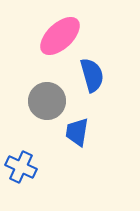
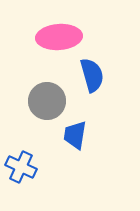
pink ellipse: moved 1 px left, 1 px down; rotated 39 degrees clockwise
blue trapezoid: moved 2 px left, 3 px down
